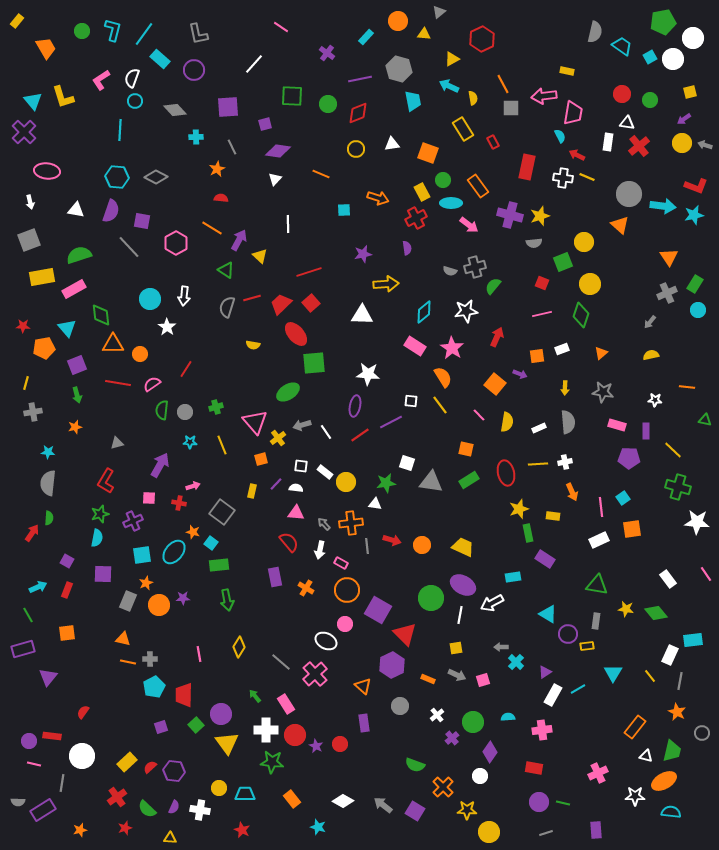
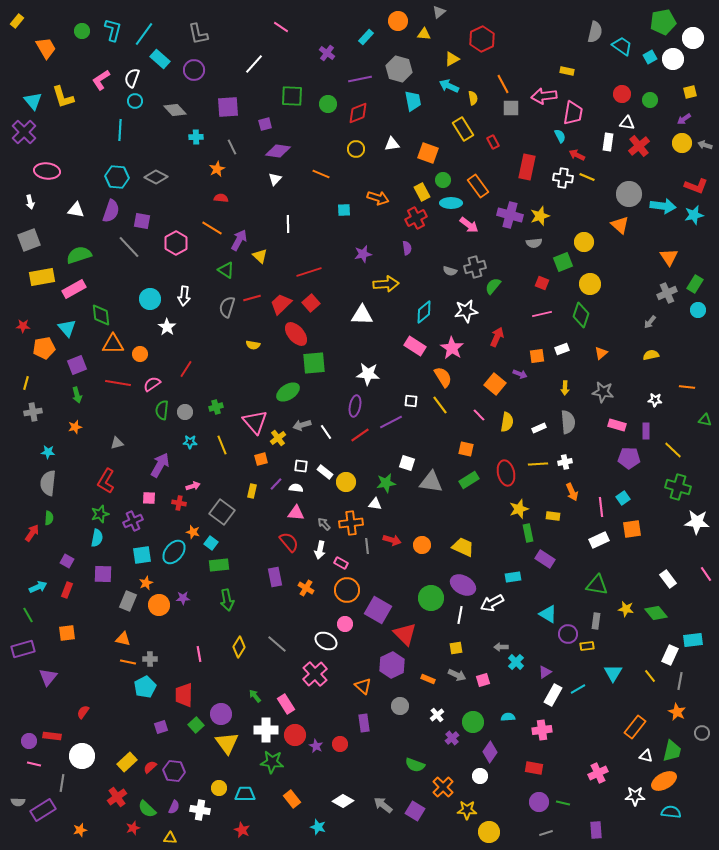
gray line at (281, 662): moved 4 px left, 18 px up
cyan pentagon at (154, 687): moved 9 px left
red star at (125, 828): moved 8 px right
